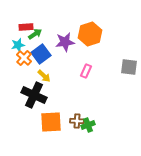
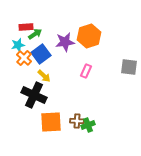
orange hexagon: moved 1 px left, 2 px down
